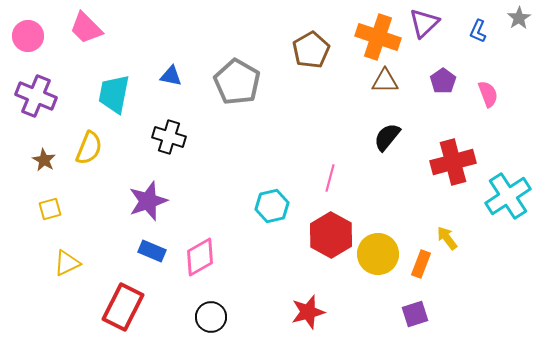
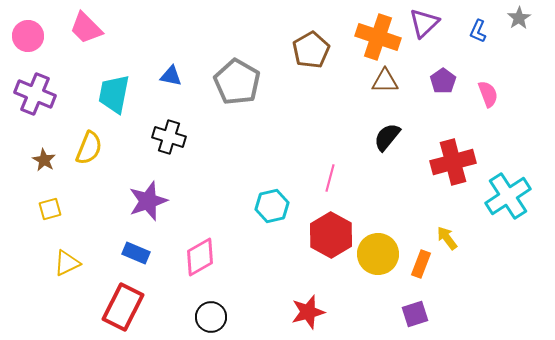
purple cross: moved 1 px left, 2 px up
blue rectangle: moved 16 px left, 2 px down
